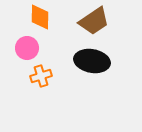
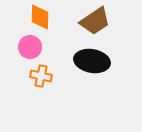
brown trapezoid: moved 1 px right
pink circle: moved 3 px right, 1 px up
orange cross: rotated 30 degrees clockwise
